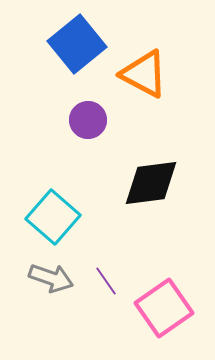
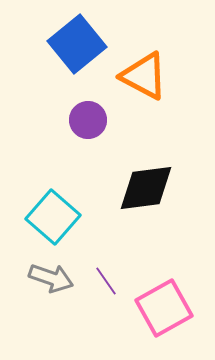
orange triangle: moved 2 px down
black diamond: moved 5 px left, 5 px down
pink square: rotated 6 degrees clockwise
